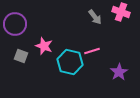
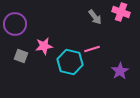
pink star: rotated 30 degrees counterclockwise
pink line: moved 2 px up
purple star: moved 1 px right, 1 px up
